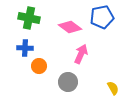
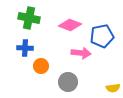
blue pentagon: moved 19 px down
pink diamond: moved 2 px up; rotated 15 degrees counterclockwise
pink arrow: moved 1 px up; rotated 72 degrees clockwise
orange circle: moved 2 px right
yellow semicircle: rotated 112 degrees clockwise
